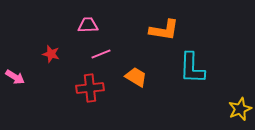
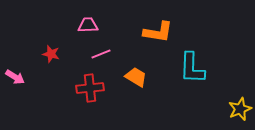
orange L-shape: moved 6 px left, 2 px down
